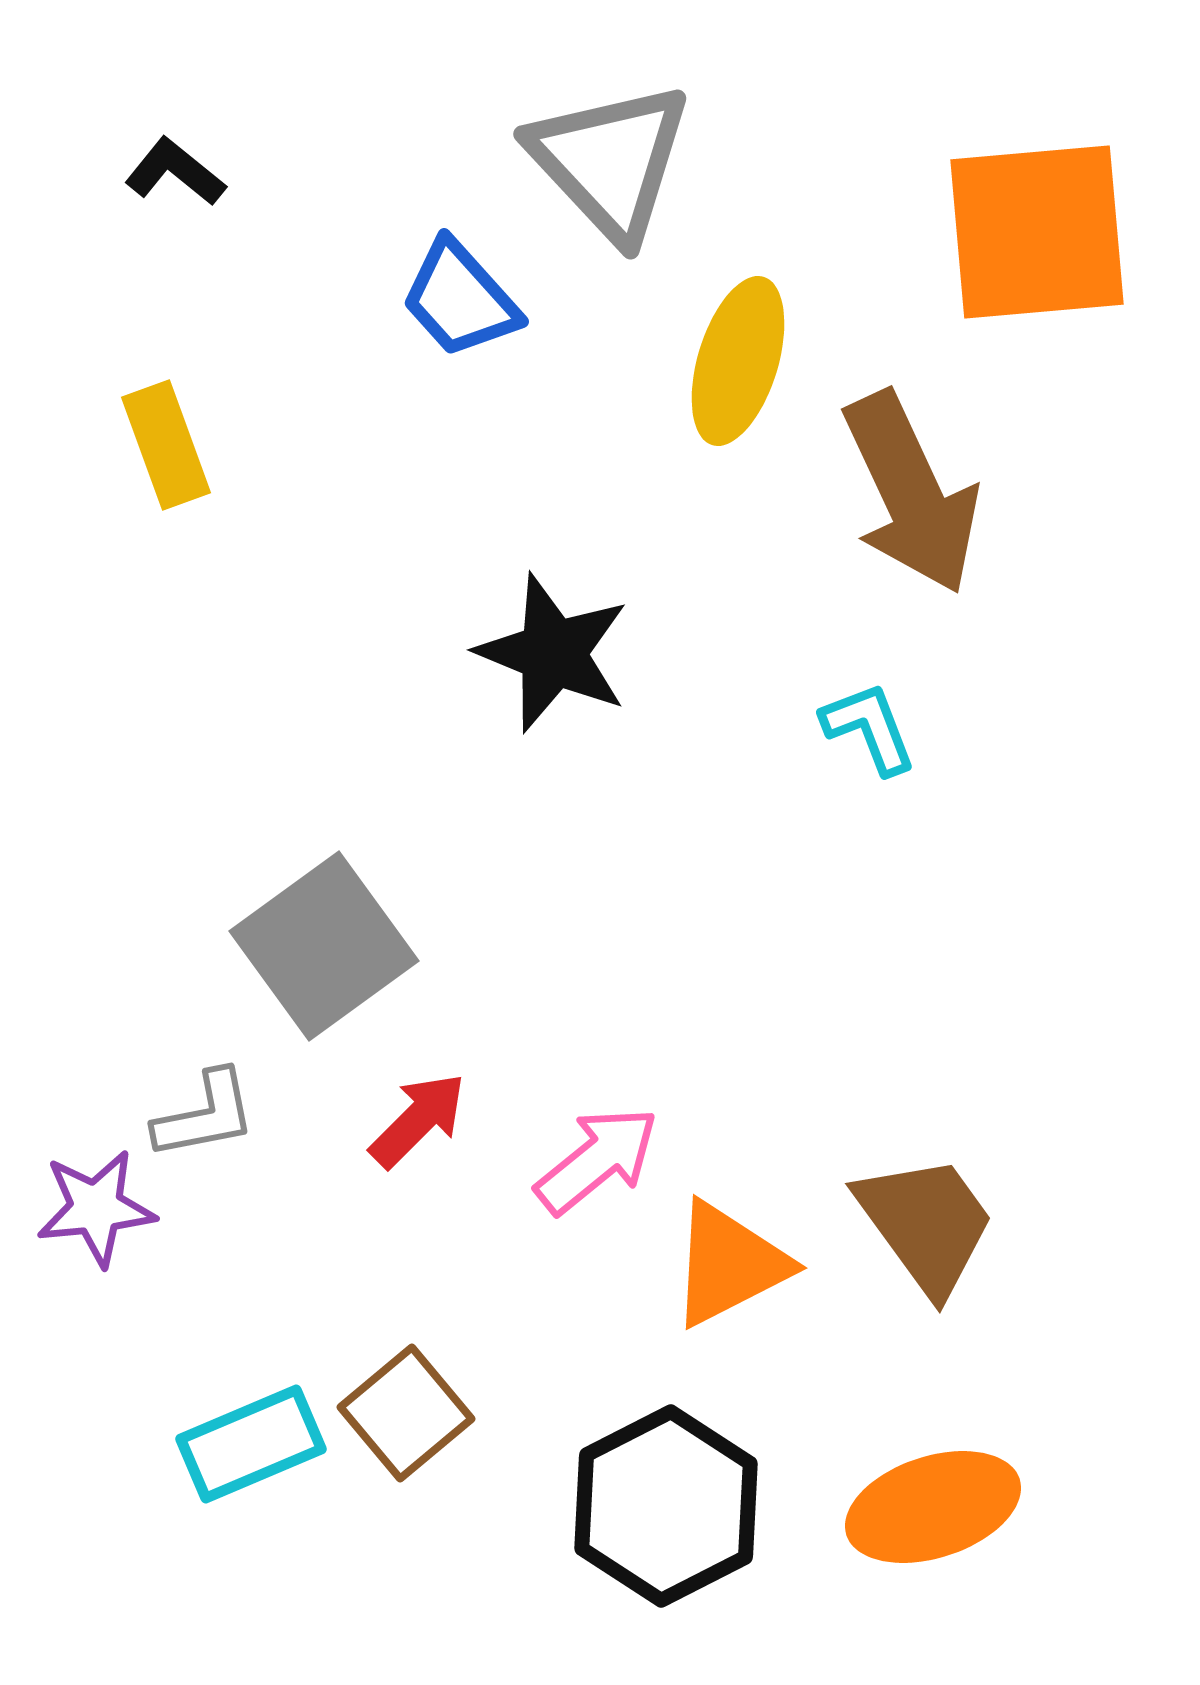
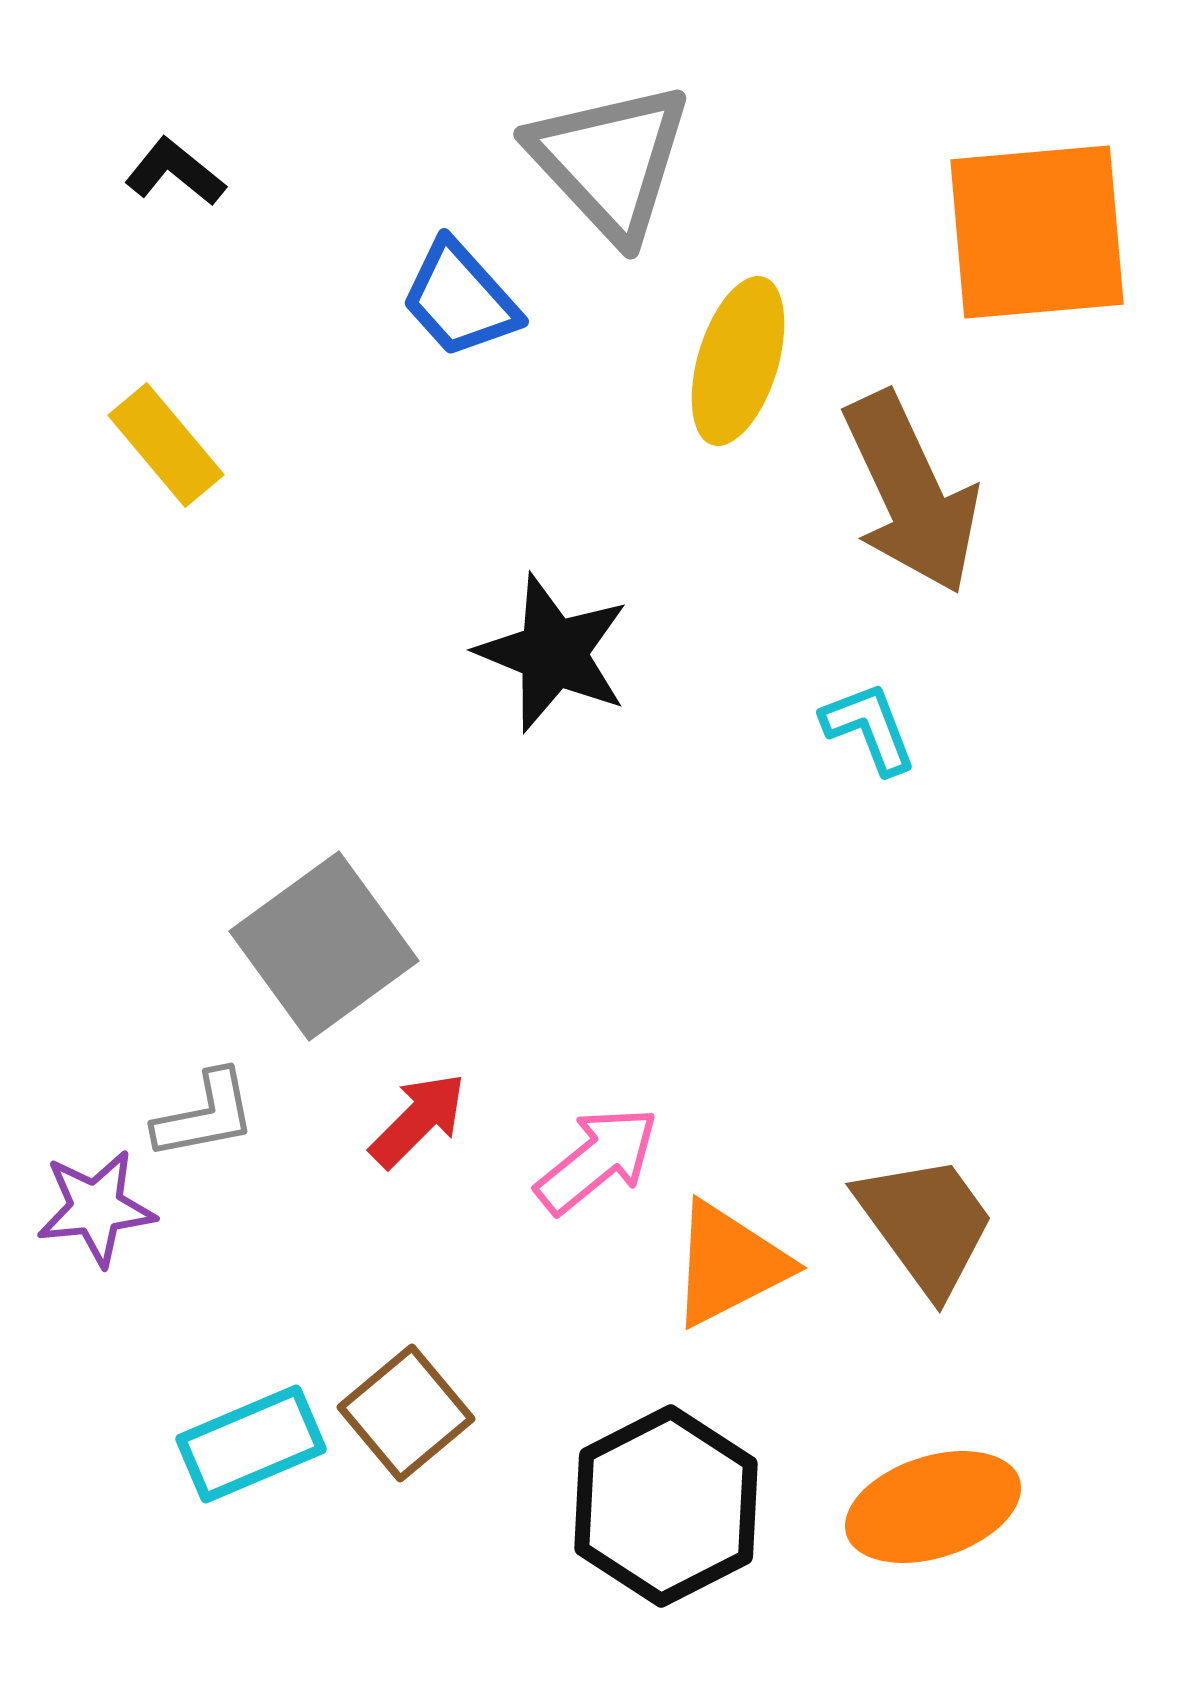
yellow rectangle: rotated 20 degrees counterclockwise
